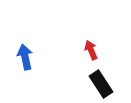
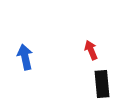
black rectangle: moved 1 px right; rotated 28 degrees clockwise
